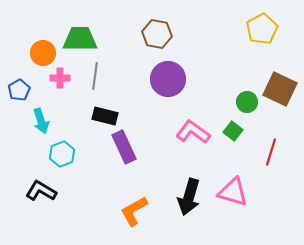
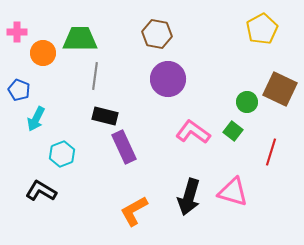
pink cross: moved 43 px left, 46 px up
blue pentagon: rotated 20 degrees counterclockwise
cyan arrow: moved 5 px left, 2 px up; rotated 45 degrees clockwise
